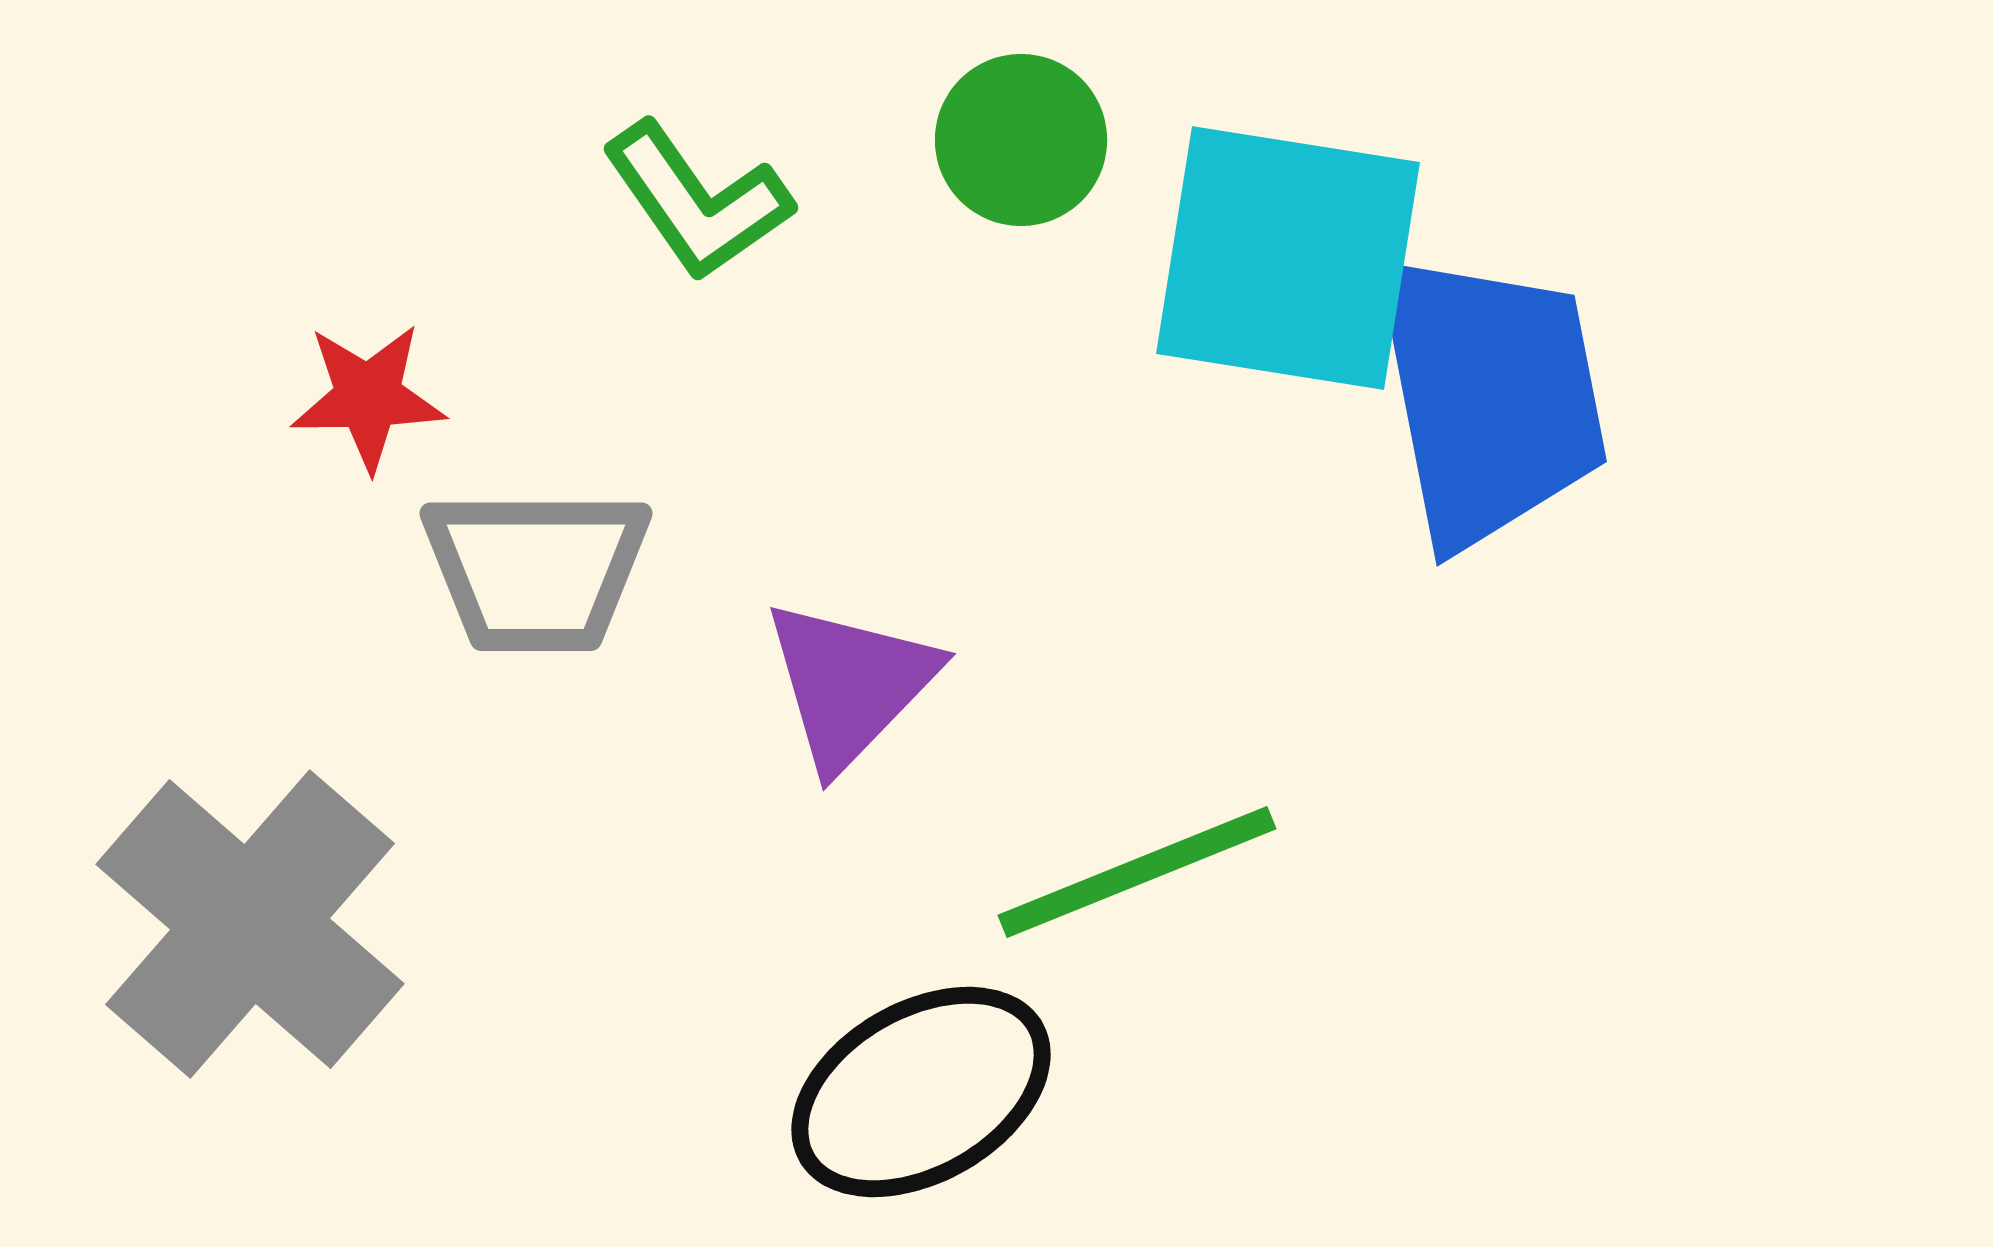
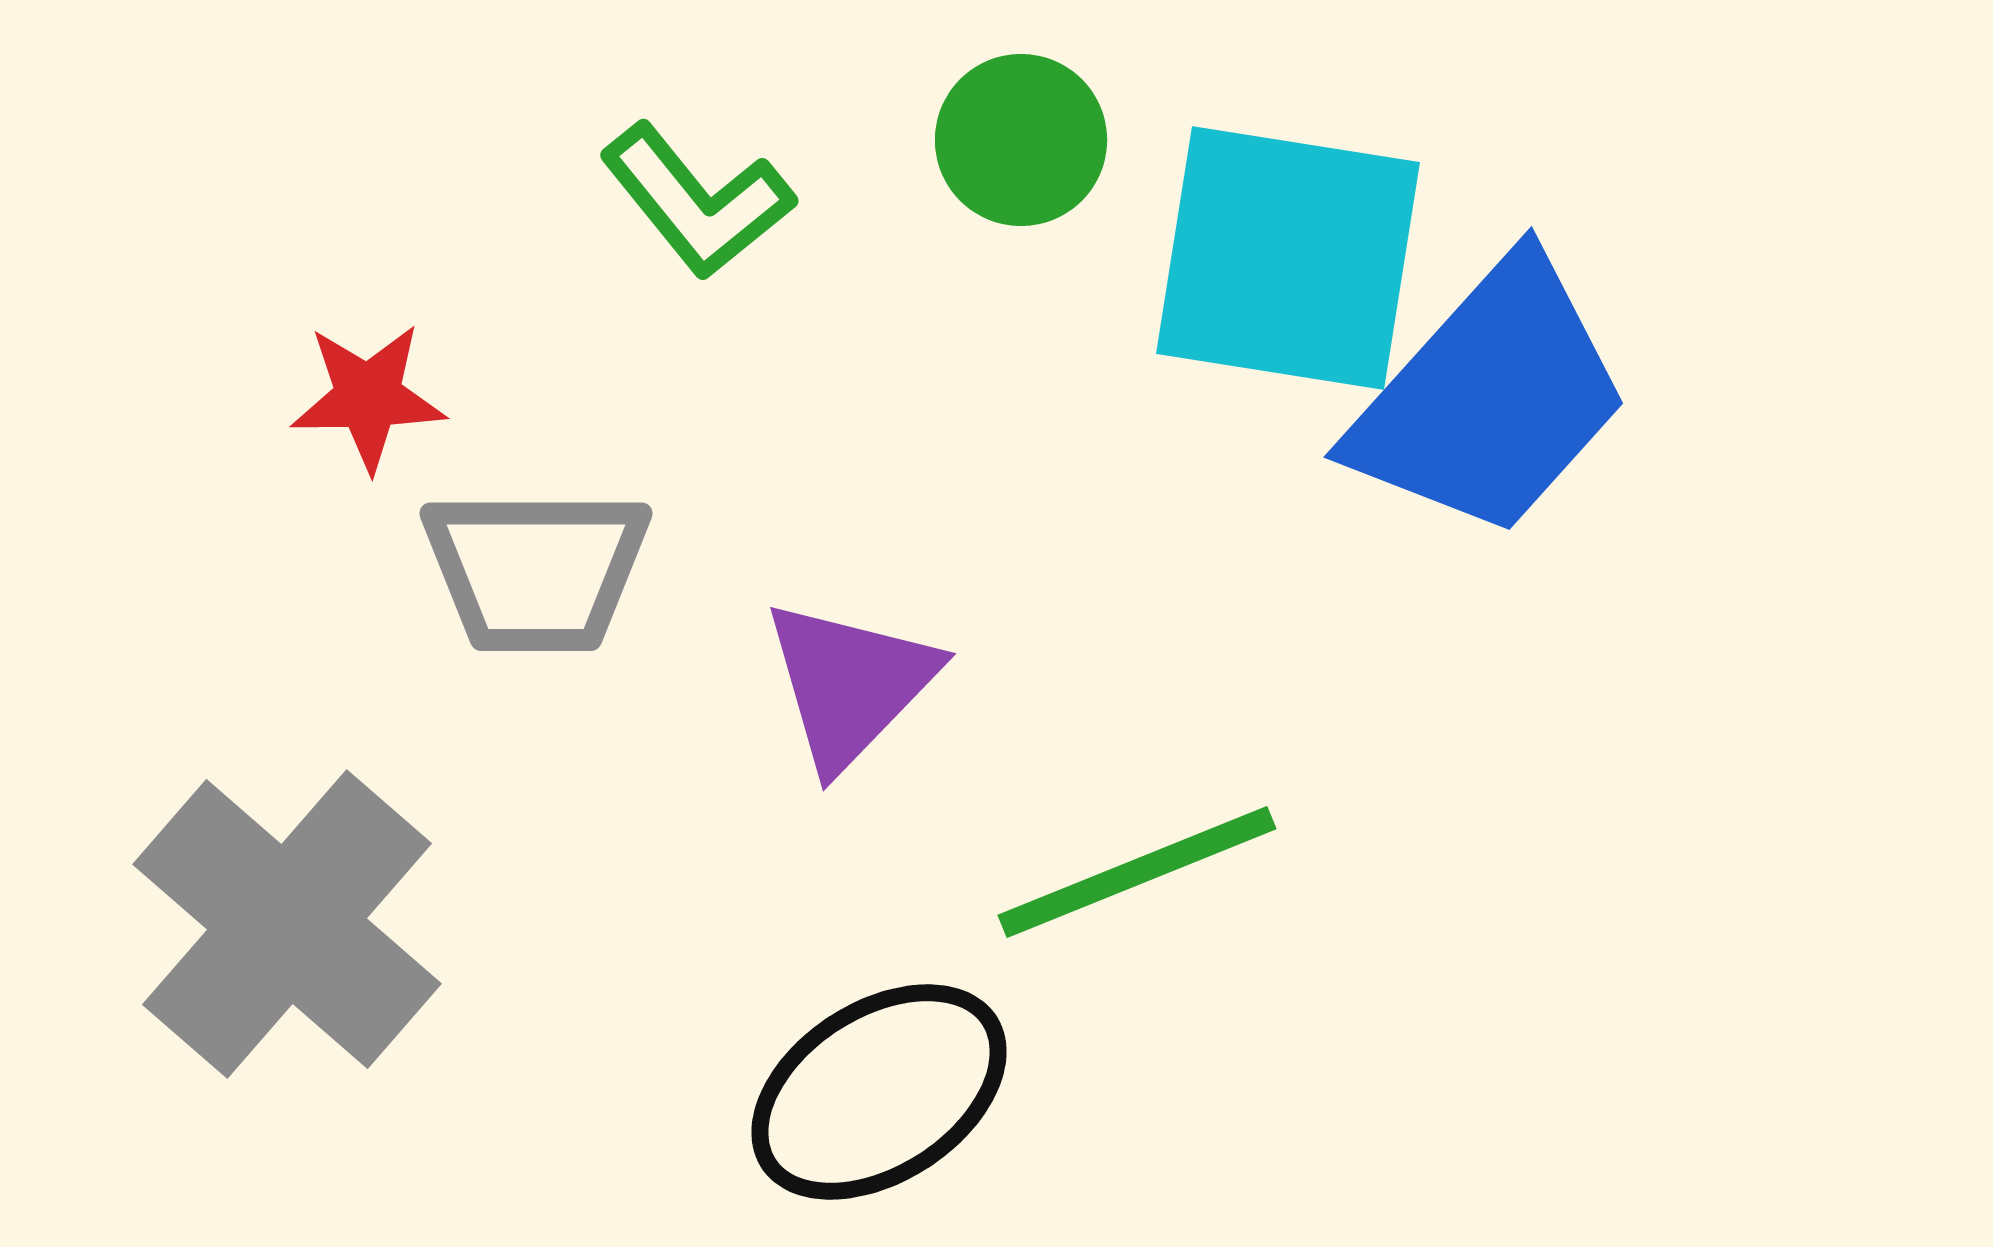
green L-shape: rotated 4 degrees counterclockwise
blue trapezoid: rotated 53 degrees clockwise
gray cross: moved 37 px right
black ellipse: moved 42 px left; rotated 3 degrees counterclockwise
